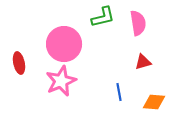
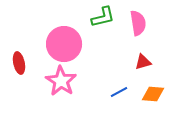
pink star: rotated 16 degrees counterclockwise
blue line: rotated 72 degrees clockwise
orange diamond: moved 1 px left, 8 px up
